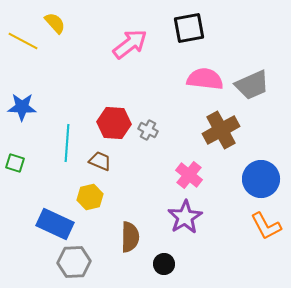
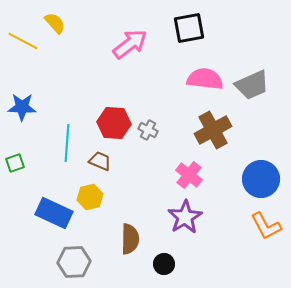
brown cross: moved 8 px left
green square: rotated 36 degrees counterclockwise
blue rectangle: moved 1 px left, 11 px up
brown semicircle: moved 2 px down
